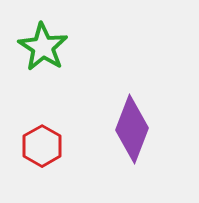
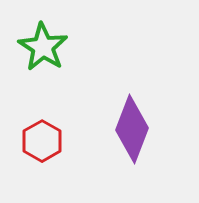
red hexagon: moved 5 px up
